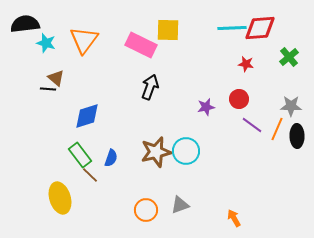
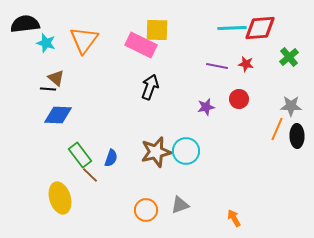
yellow square: moved 11 px left
blue diamond: moved 29 px left, 1 px up; rotated 20 degrees clockwise
purple line: moved 35 px left, 59 px up; rotated 25 degrees counterclockwise
